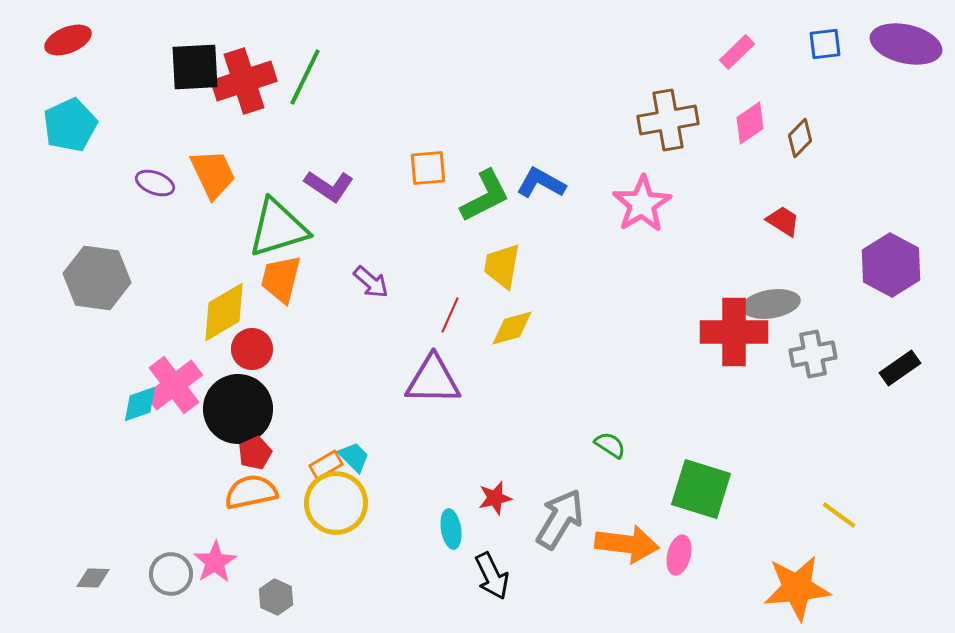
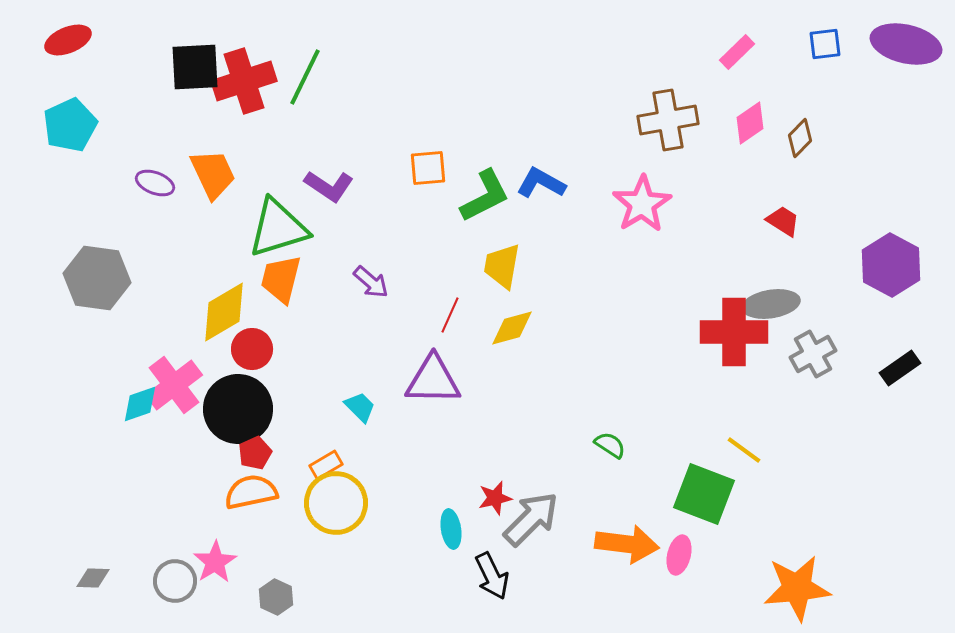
gray cross at (813, 354): rotated 18 degrees counterclockwise
cyan trapezoid at (354, 457): moved 6 px right, 50 px up
green square at (701, 489): moved 3 px right, 5 px down; rotated 4 degrees clockwise
yellow line at (839, 515): moved 95 px left, 65 px up
gray arrow at (560, 519): moved 29 px left; rotated 14 degrees clockwise
gray circle at (171, 574): moved 4 px right, 7 px down
